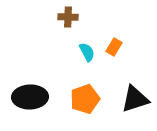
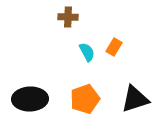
black ellipse: moved 2 px down
